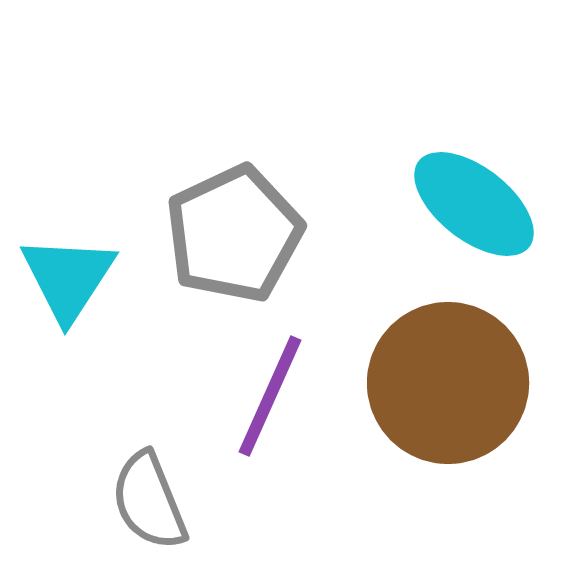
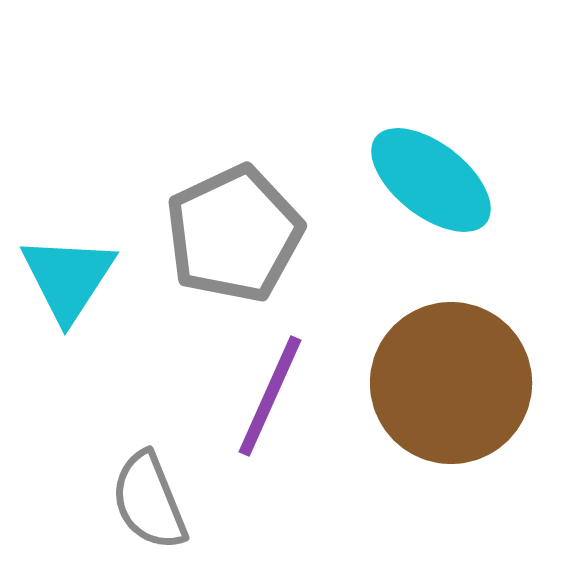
cyan ellipse: moved 43 px left, 24 px up
brown circle: moved 3 px right
